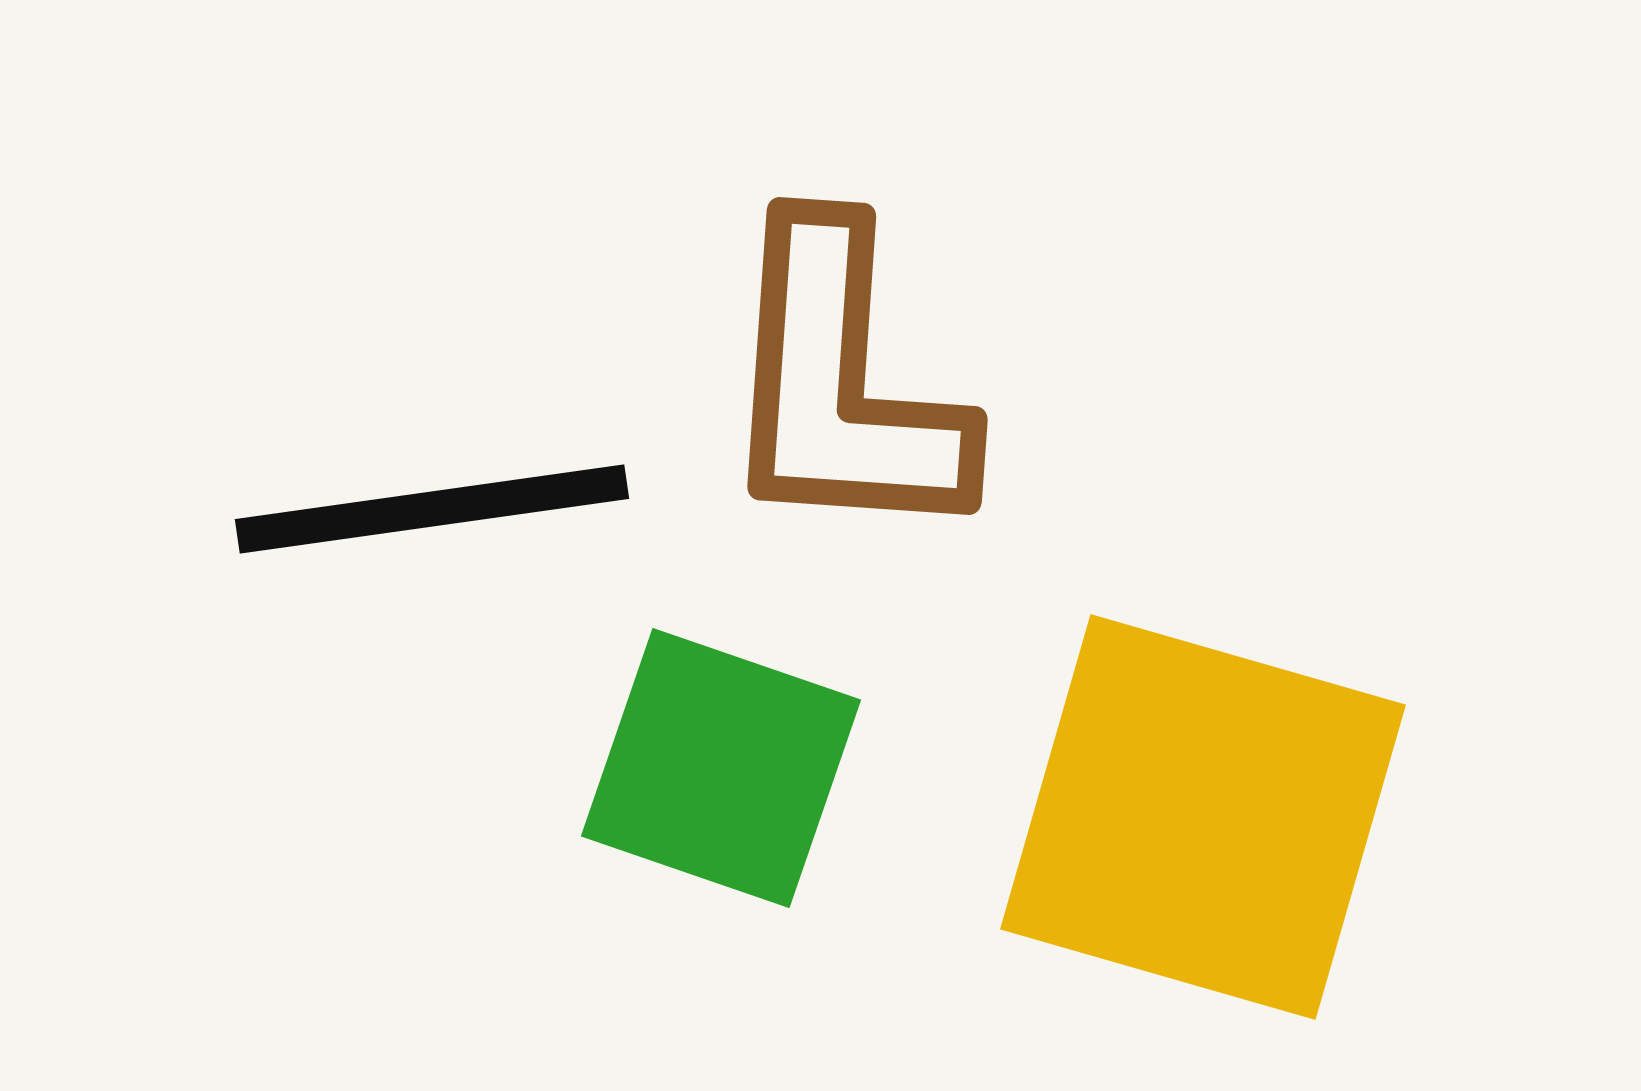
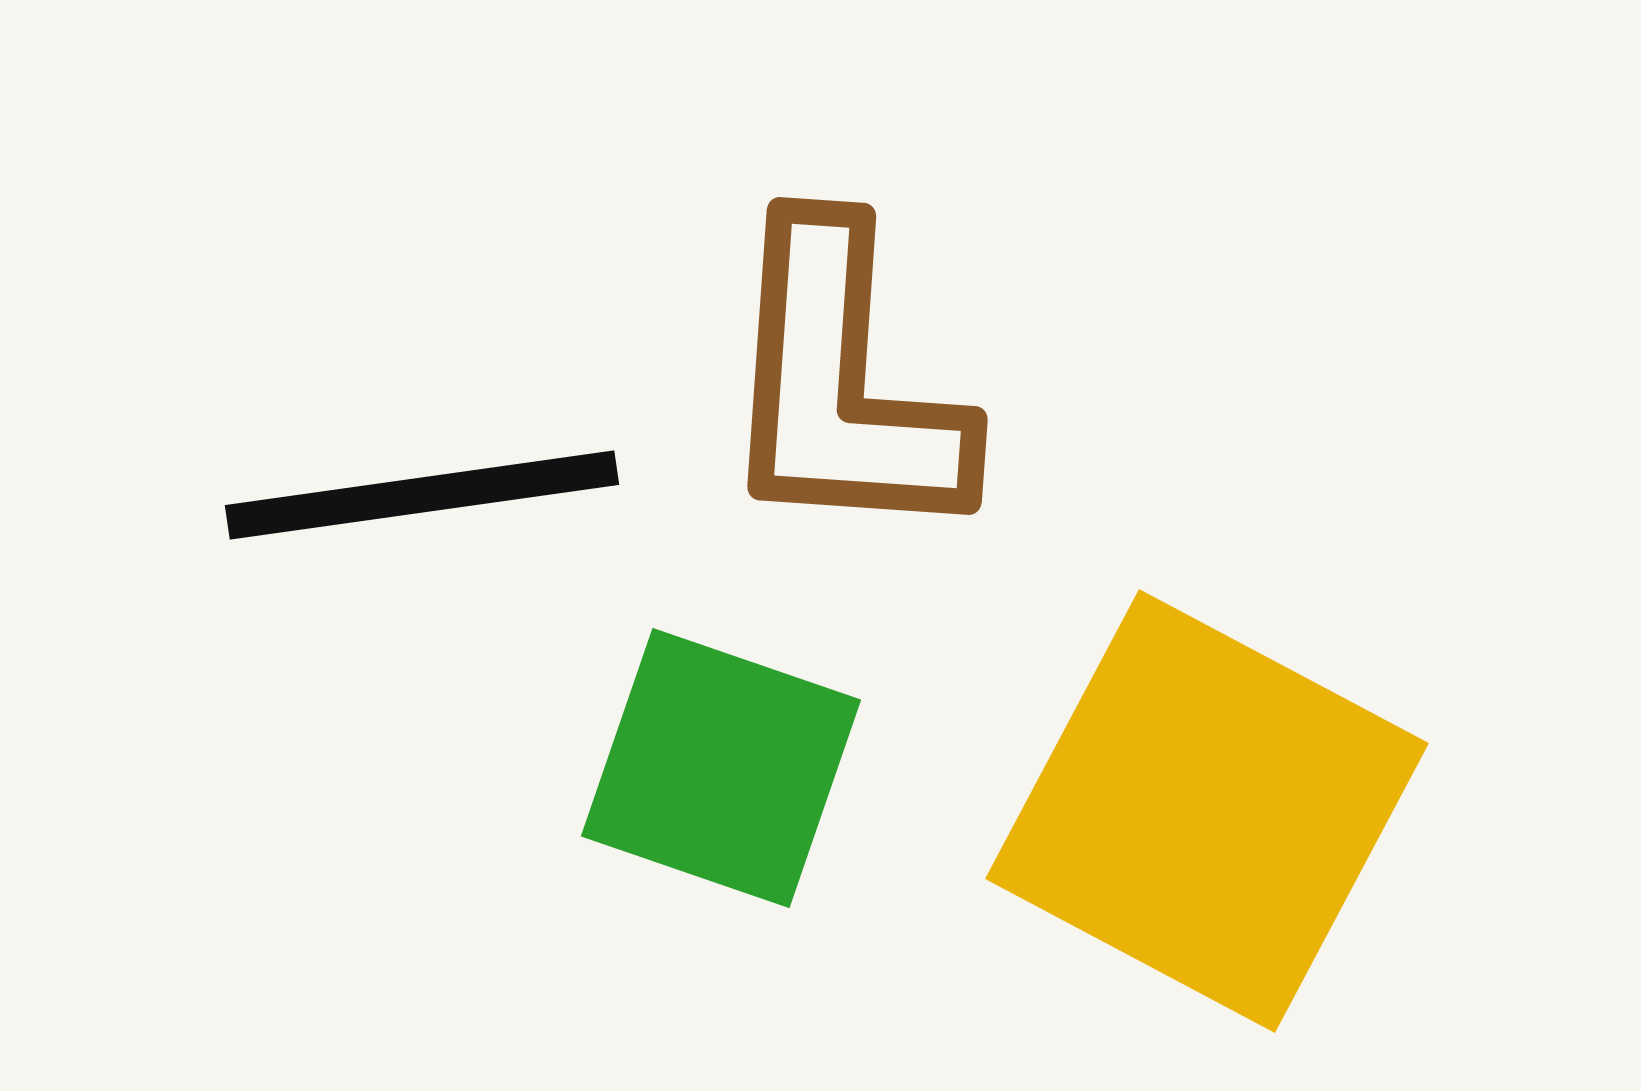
black line: moved 10 px left, 14 px up
yellow square: moved 4 px right, 6 px up; rotated 12 degrees clockwise
